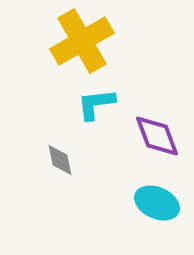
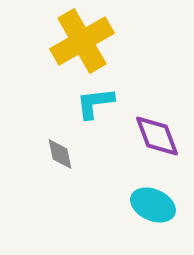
cyan L-shape: moved 1 px left, 1 px up
gray diamond: moved 6 px up
cyan ellipse: moved 4 px left, 2 px down
